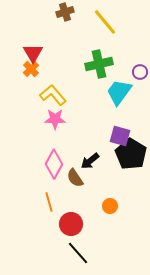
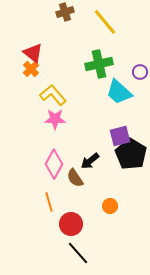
red triangle: rotated 20 degrees counterclockwise
cyan trapezoid: rotated 84 degrees counterclockwise
purple square: rotated 30 degrees counterclockwise
